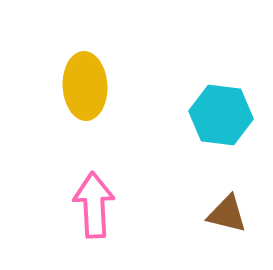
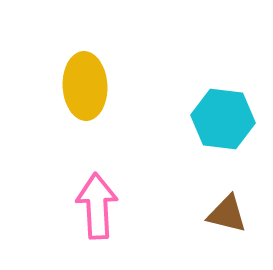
cyan hexagon: moved 2 px right, 4 px down
pink arrow: moved 3 px right, 1 px down
